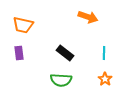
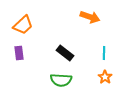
orange arrow: moved 2 px right
orange trapezoid: rotated 55 degrees counterclockwise
orange star: moved 2 px up
